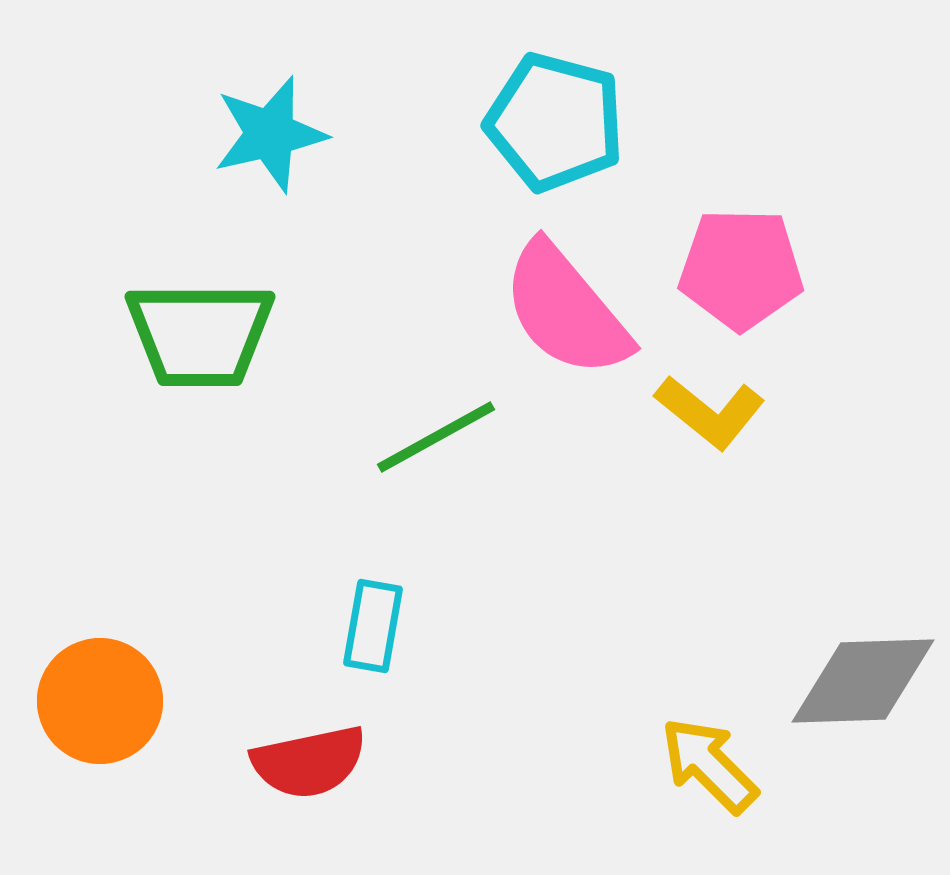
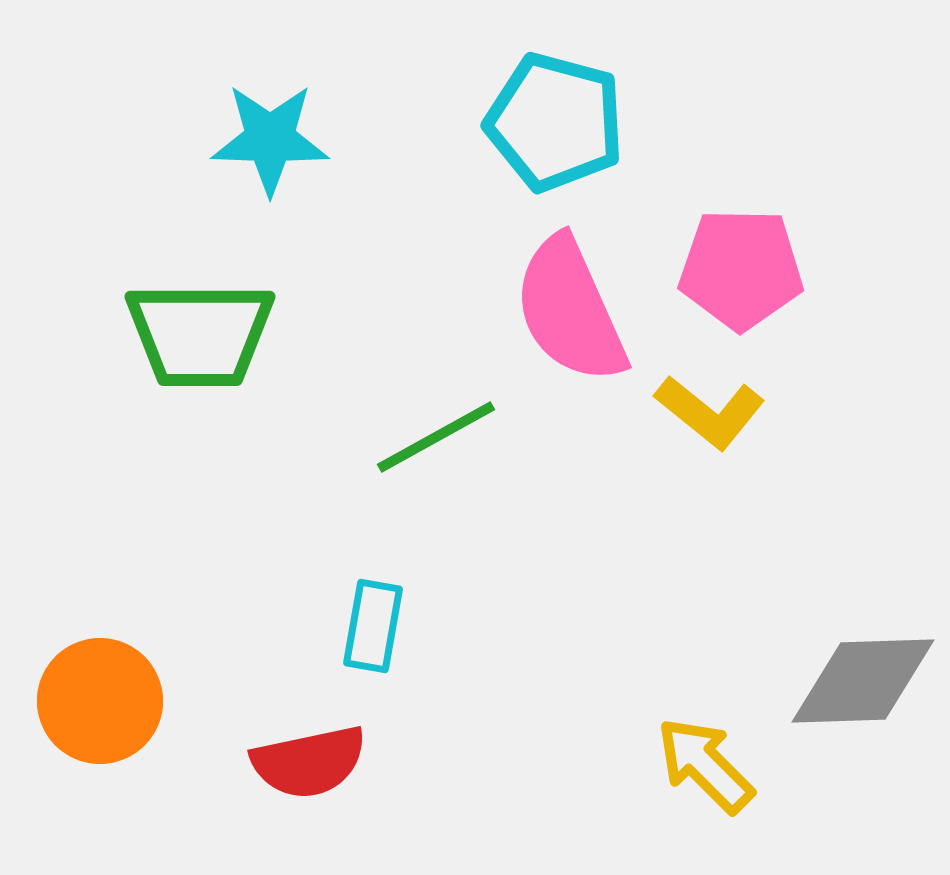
cyan star: moved 5 px down; rotated 15 degrees clockwise
pink semicircle: moved 4 px right; rotated 16 degrees clockwise
yellow arrow: moved 4 px left
